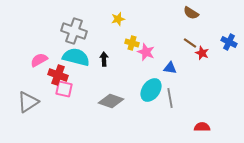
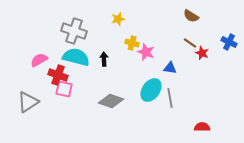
brown semicircle: moved 3 px down
